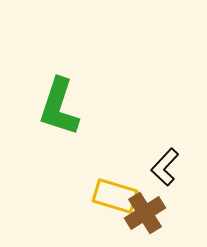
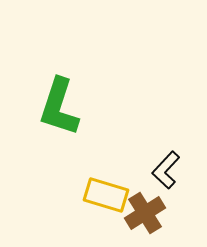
black L-shape: moved 1 px right, 3 px down
yellow rectangle: moved 9 px left, 1 px up
